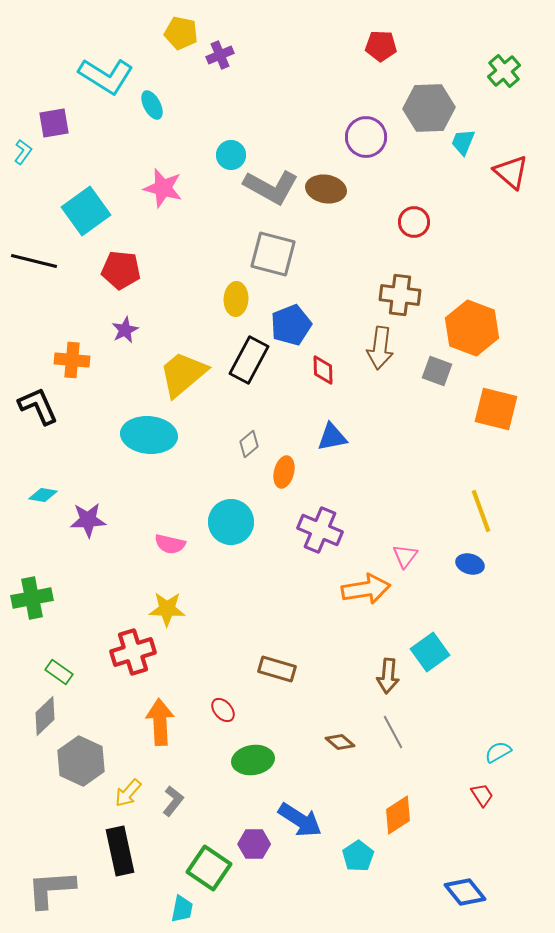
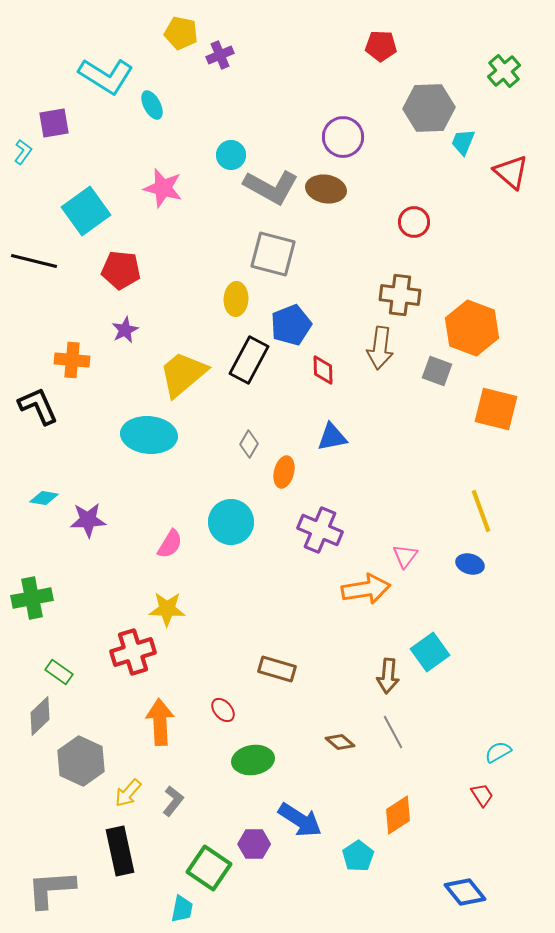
purple circle at (366, 137): moved 23 px left
gray diamond at (249, 444): rotated 20 degrees counterclockwise
cyan diamond at (43, 495): moved 1 px right, 3 px down
pink semicircle at (170, 544): rotated 72 degrees counterclockwise
gray diamond at (45, 716): moved 5 px left
